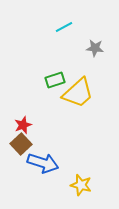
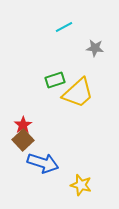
red star: rotated 12 degrees counterclockwise
brown square: moved 2 px right, 4 px up
